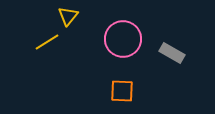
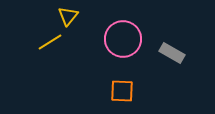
yellow line: moved 3 px right
